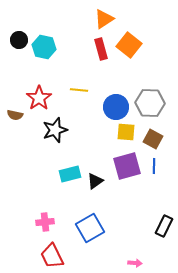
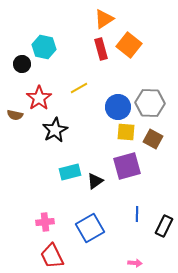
black circle: moved 3 px right, 24 px down
yellow line: moved 2 px up; rotated 36 degrees counterclockwise
blue circle: moved 2 px right
black star: rotated 10 degrees counterclockwise
blue line: moved 17 px left, 48 px down
cyan rectangle: moved 2 px up
